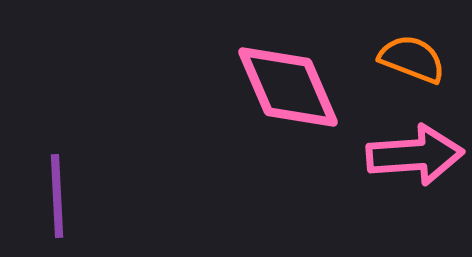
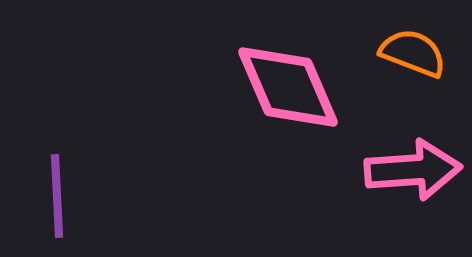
orange semicircle: moved 1 px right, 6 px up
pink arrow: moved 2 px left, 15 px down
